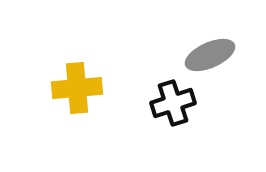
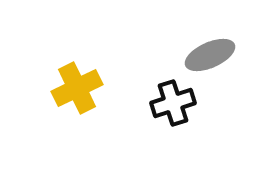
yellow cross: rotated 21 degrees counterclockwise
